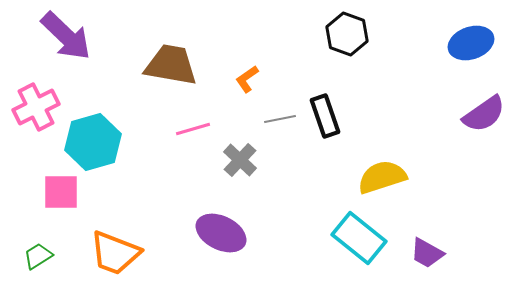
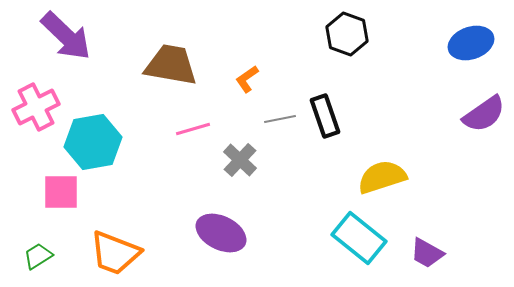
cyan hexagon: rotated 6 degrees clockwise
